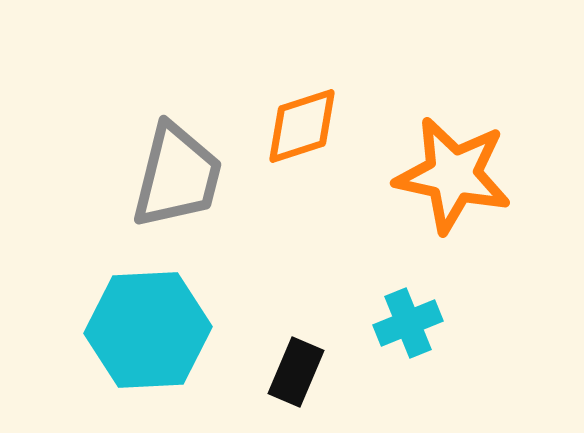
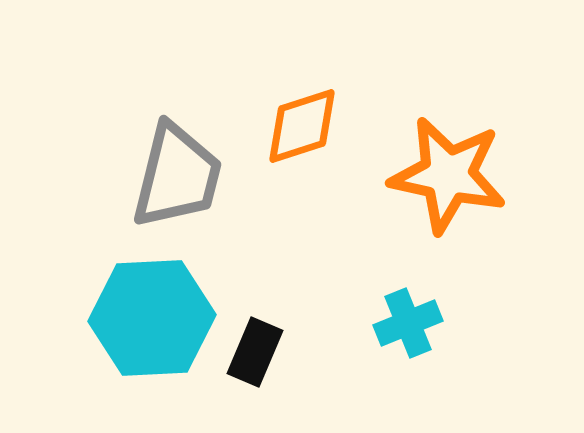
orange star: moved 5 px left
cyan hexagon: moved 4 px right, 12 px up
black rectangle: moved 41 px left, 20 px up
